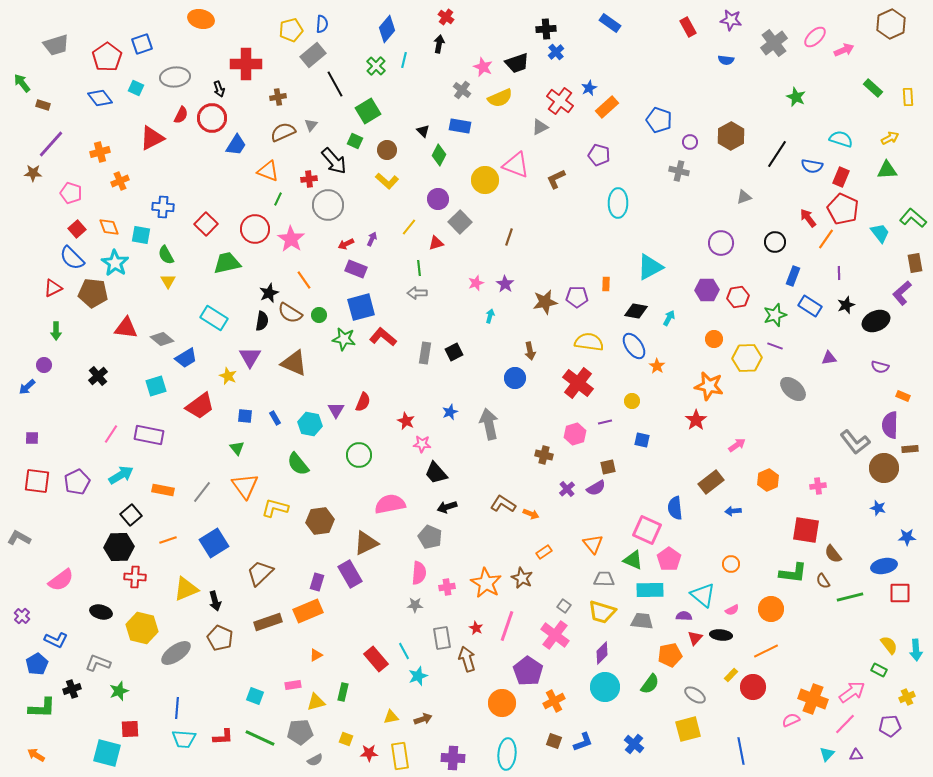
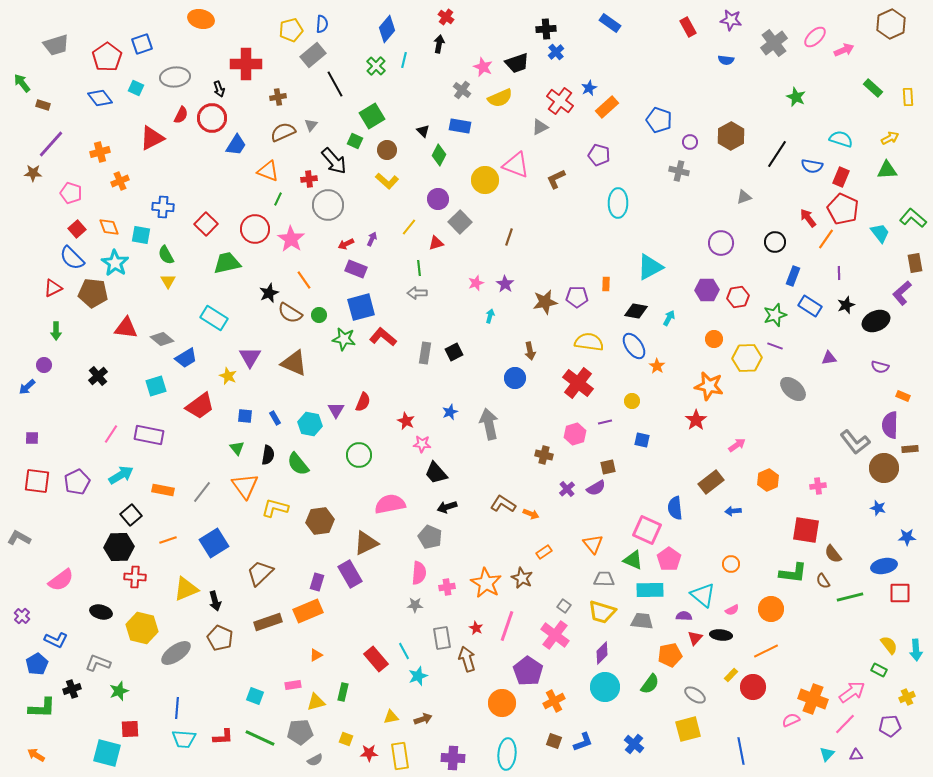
green square at (368, 111): moved 4 px right, 5 px down
black semicircle at (262, 321): moved 6 px right, 134 px down
